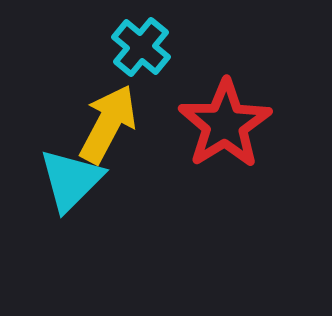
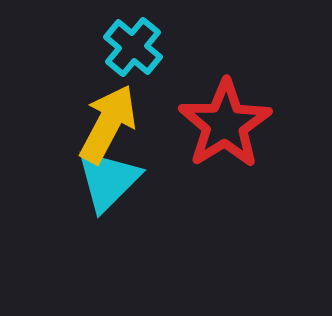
cyan cross: moved 8 px left
cyan triangle: moved 37 px right
